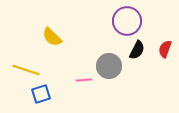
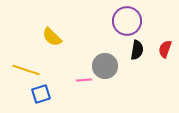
black semicircle: rotated 18 degrees counterclockwise
gray circle: moved 4 px left
